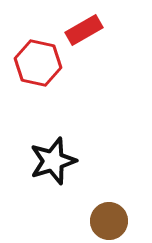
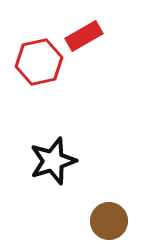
red rectangle: moved 6 px down
red hexagon: moved 1 px right, 1 px up; rotated 24 degrees counterclockwise
